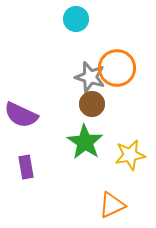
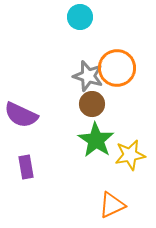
cyan circle: moved 4 px right, 2 px up
gray star: moved 2 px left, 1 px up
green star: moved 11 px right, 2 px up
